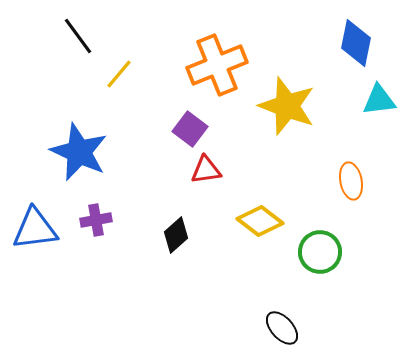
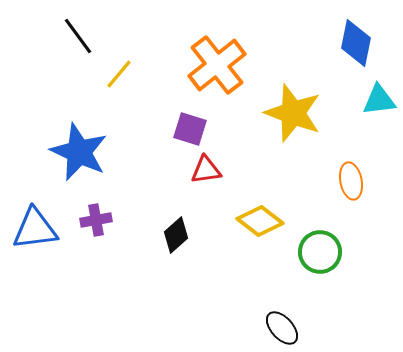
orange cross: rotated 16 degrees counterclockwise
yellow star: moved 6 px right, 7 px down
purple square: rotated 20 degrees counterclockwise
